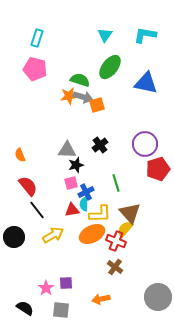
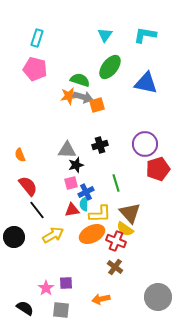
black cross: rotated 21 degrees clockwise
yellow semicircle: rotated 96 degrees counterclockwise
